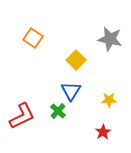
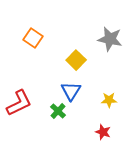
red L-shape: moved 3 px left, 13 px up
red star: rotated 21 degrees counterclockwise
